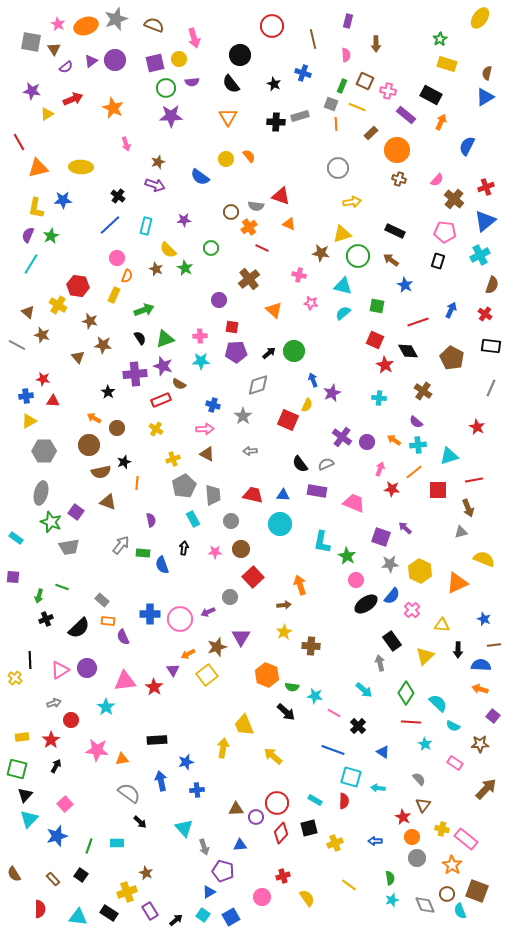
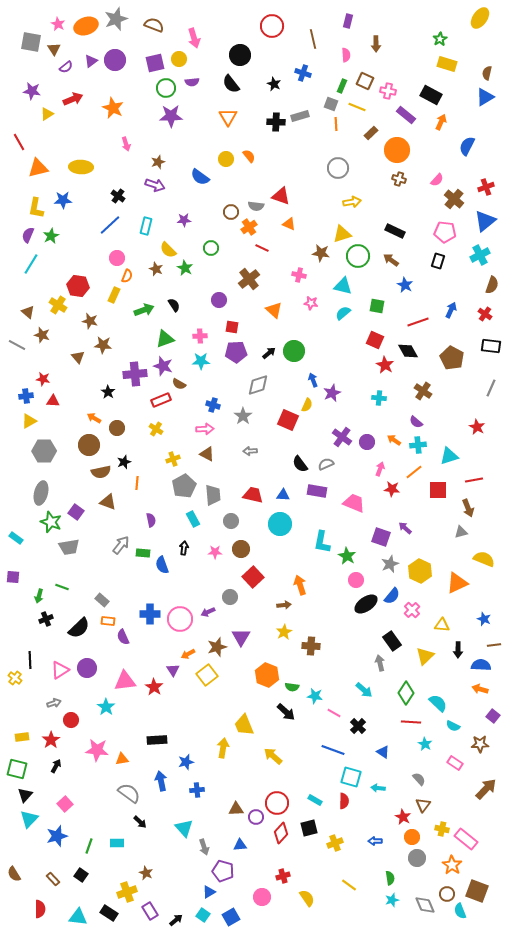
black semicircle at (140, 338): moved 34 px right, 33 px up
gray star at (390, 564): rotated 18 degrees counterclockwise
